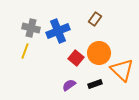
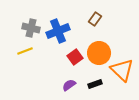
yellow line: rotated 49 degrees clockwise
red square: moved 1 px left, 1 px up; rotated 14 degrees clockwise
